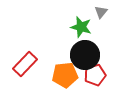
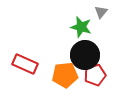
red rectangle: rotated 70 degrees clockwise
